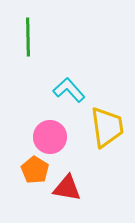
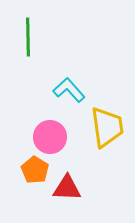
red triangle: rotated 8 degrees counterclockwise
